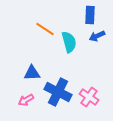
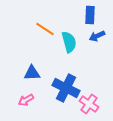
blue cross: moved 8 px right, 4 px up
pink cross: moved 7 px down
